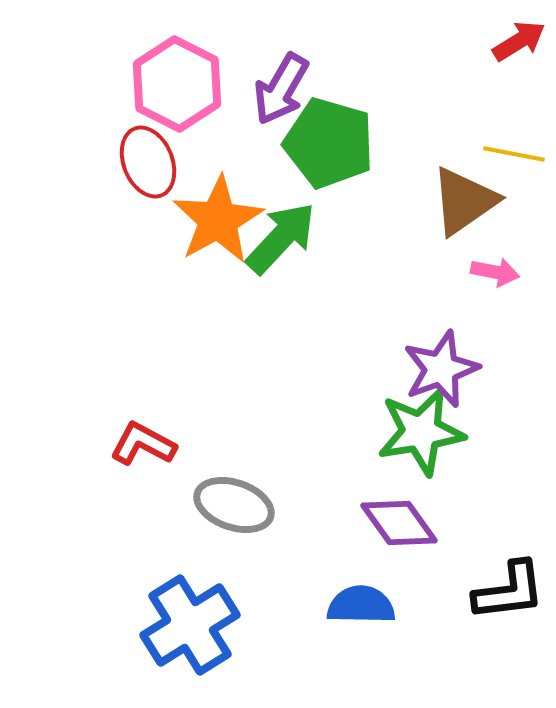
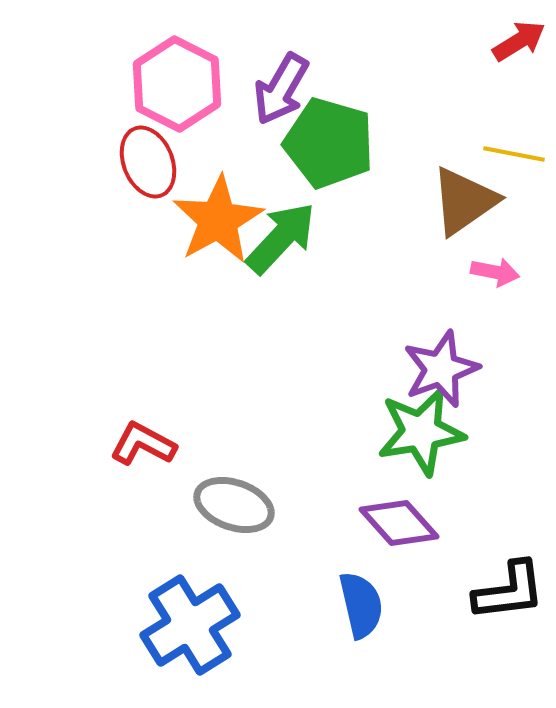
purple diamond: rotated 6 degrees counterclockwise
blue semicircle: rotated 76 degrees clockwise
